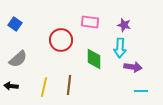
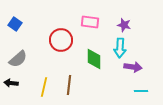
black arrow: moved 3 px up
